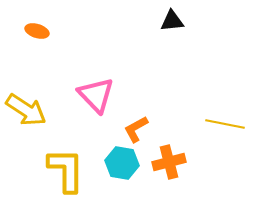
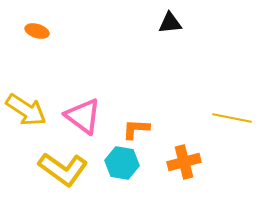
black triangle: moved 2 px left, 2 px down
pink triangle: moved 13 px left, 21 px down; rotated 9 degrees counterclockwise
yellow line: moved 7 px right, 6 px up
orange L-shape: rotated 32 degrees clockwise
orange cross: moved 15 px right
yellow L-shape: moved 3 px left, 1 px up; rotated 126 degrees clockwise
